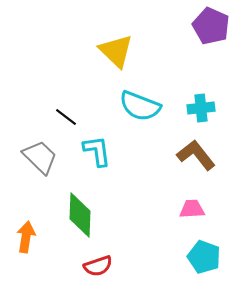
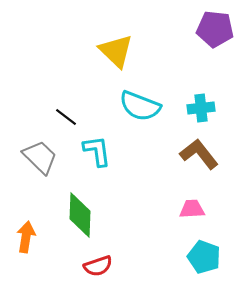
purple pentagon: moved 4 px right, 3 px down; rotated 18 degrees counterclockwise
brown L-shape: moved 3 px right, 1 px up
